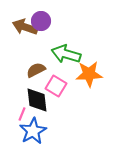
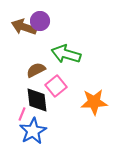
purple circle: moved 1 px left
brown arrow: moved 1 px left
orange star: moved 5 px right, 28 px down
pink square: rotated 20 degrees clockwise
